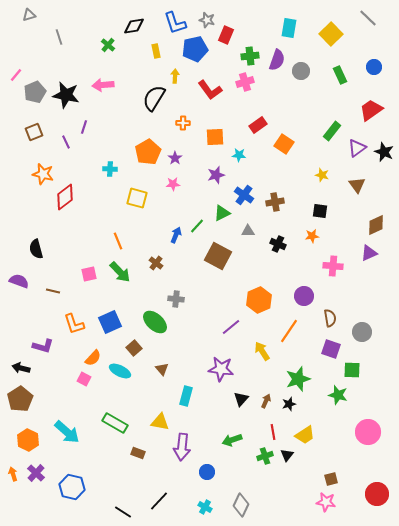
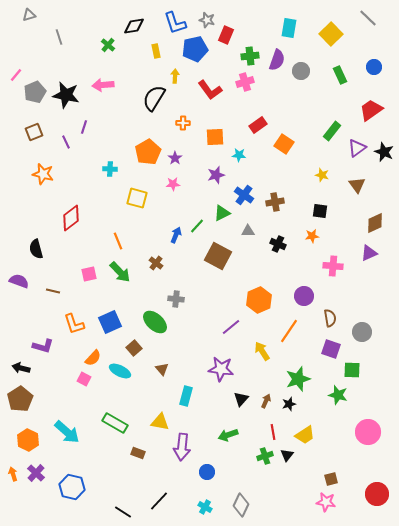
red diamond at (65, 197): moved 6 px right, 21 px down
brown diamond at (376, 225): moved 1 px left, 2 px up
green arrow at (232, 440): moved 4 px left, 5 px up
